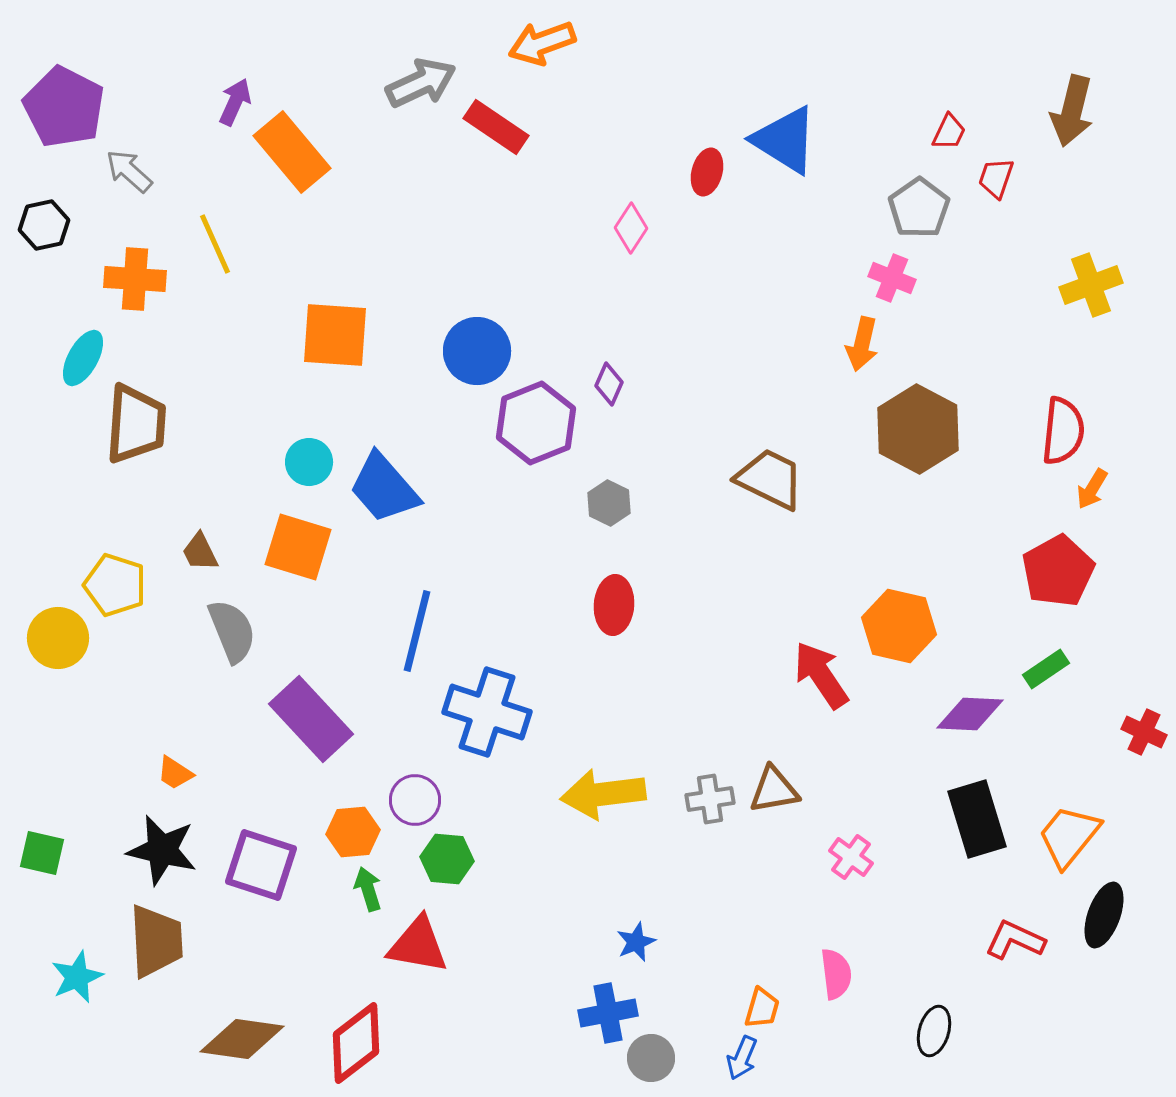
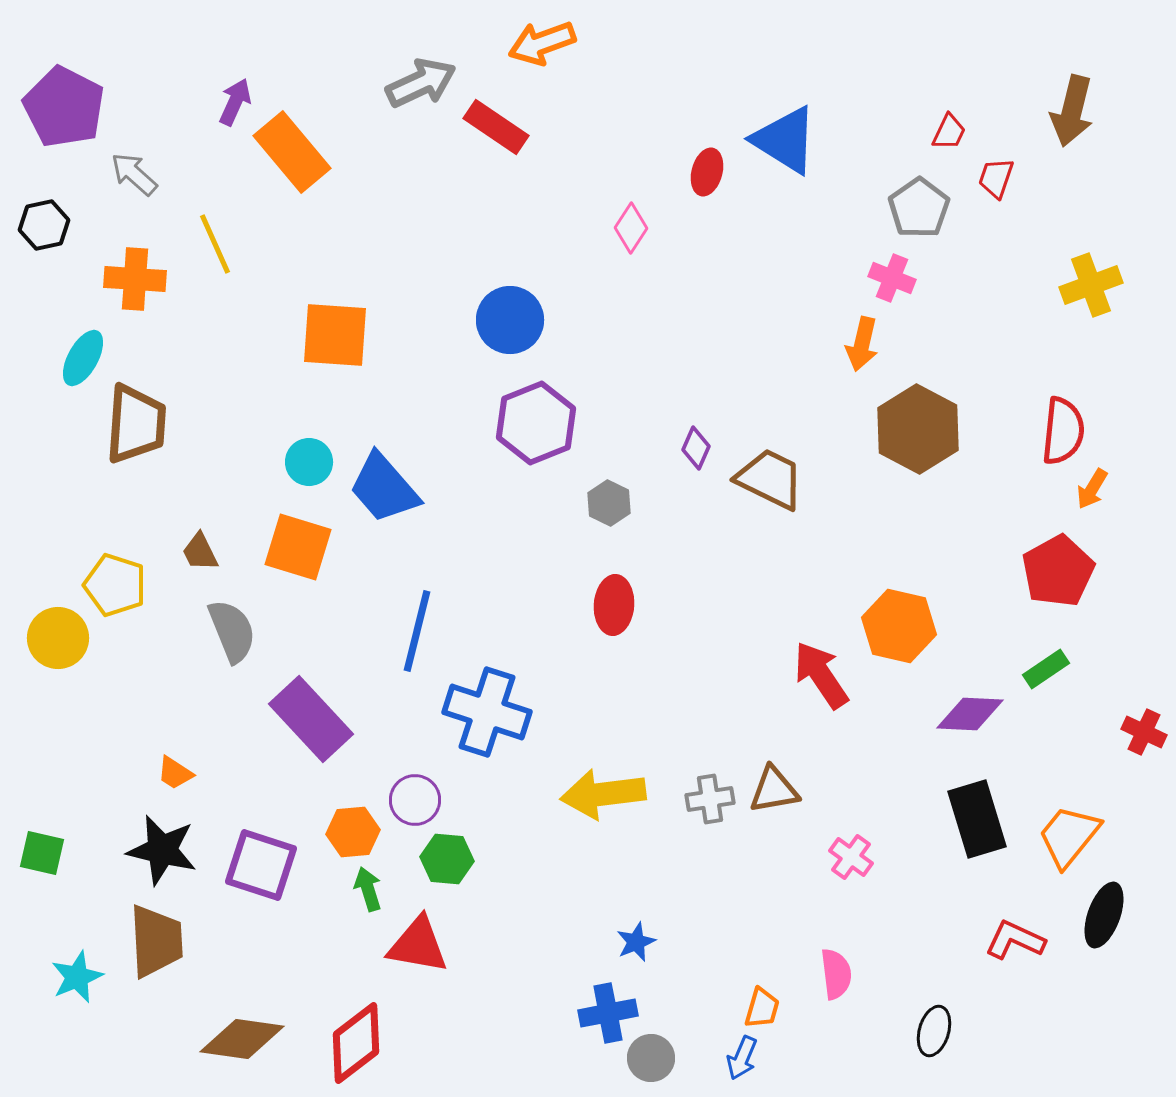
gray arrow at (129, 171): moved 5 px right, 3 px down
blue circle at (477, 351): moved 33 px right, 31 px up
purple diamond at (609, 384): moved 87 px right, 64 px down
